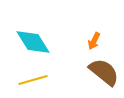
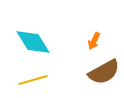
brown semicircle: rotated 112 degrees clockwise
